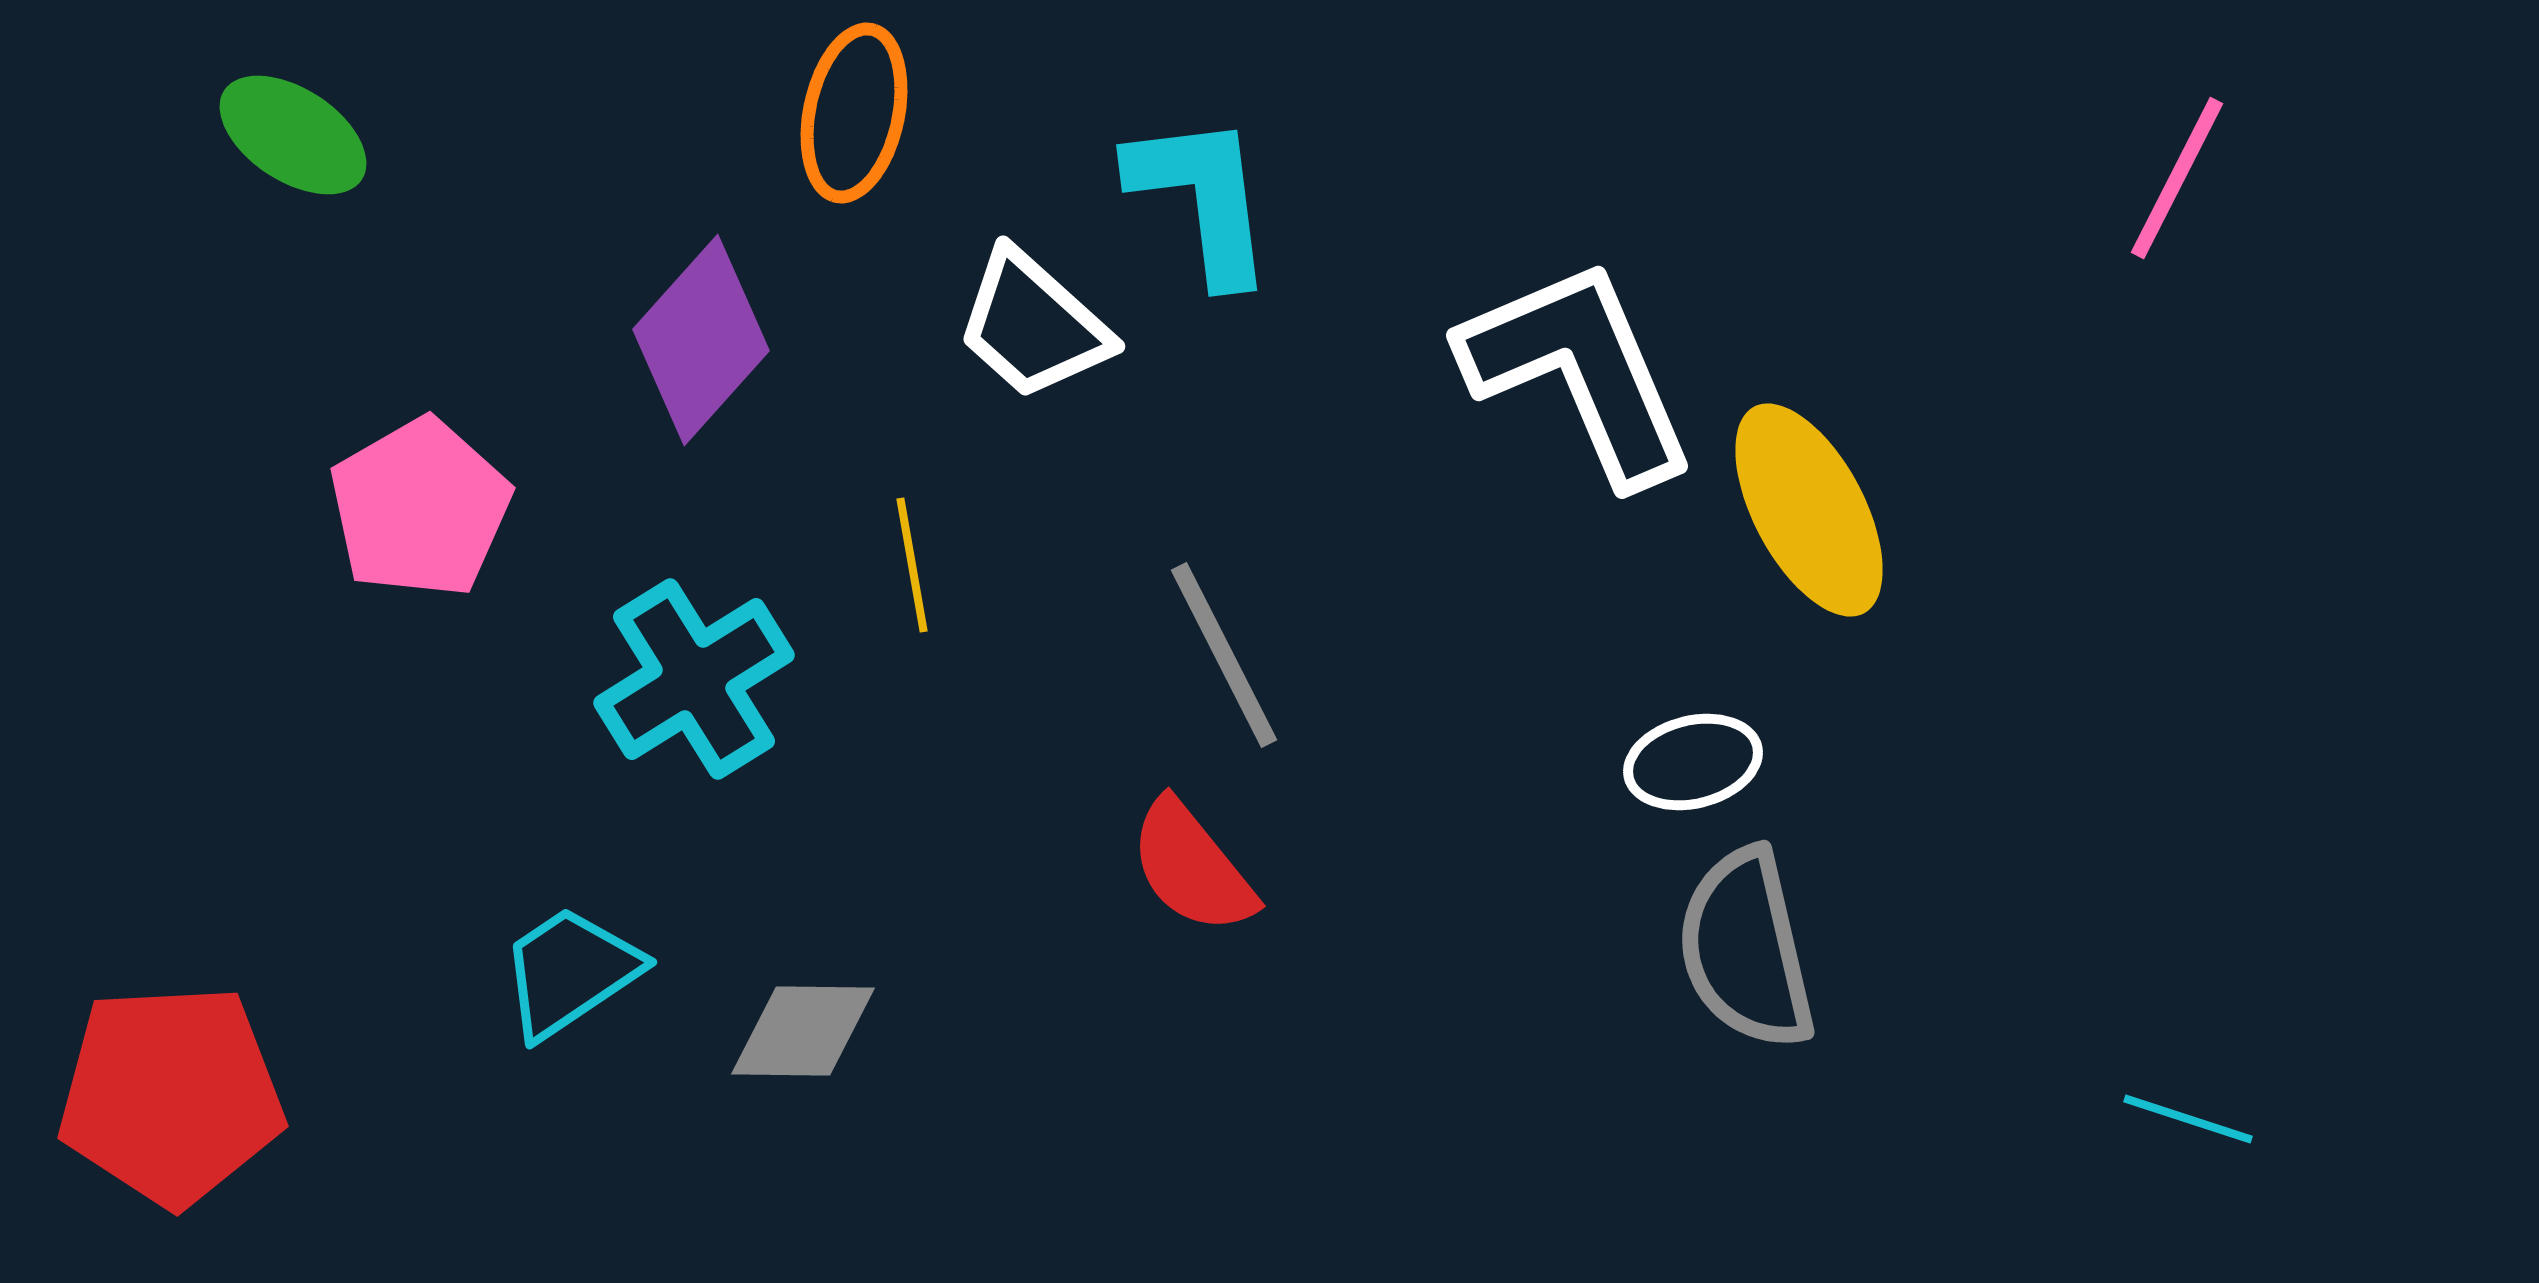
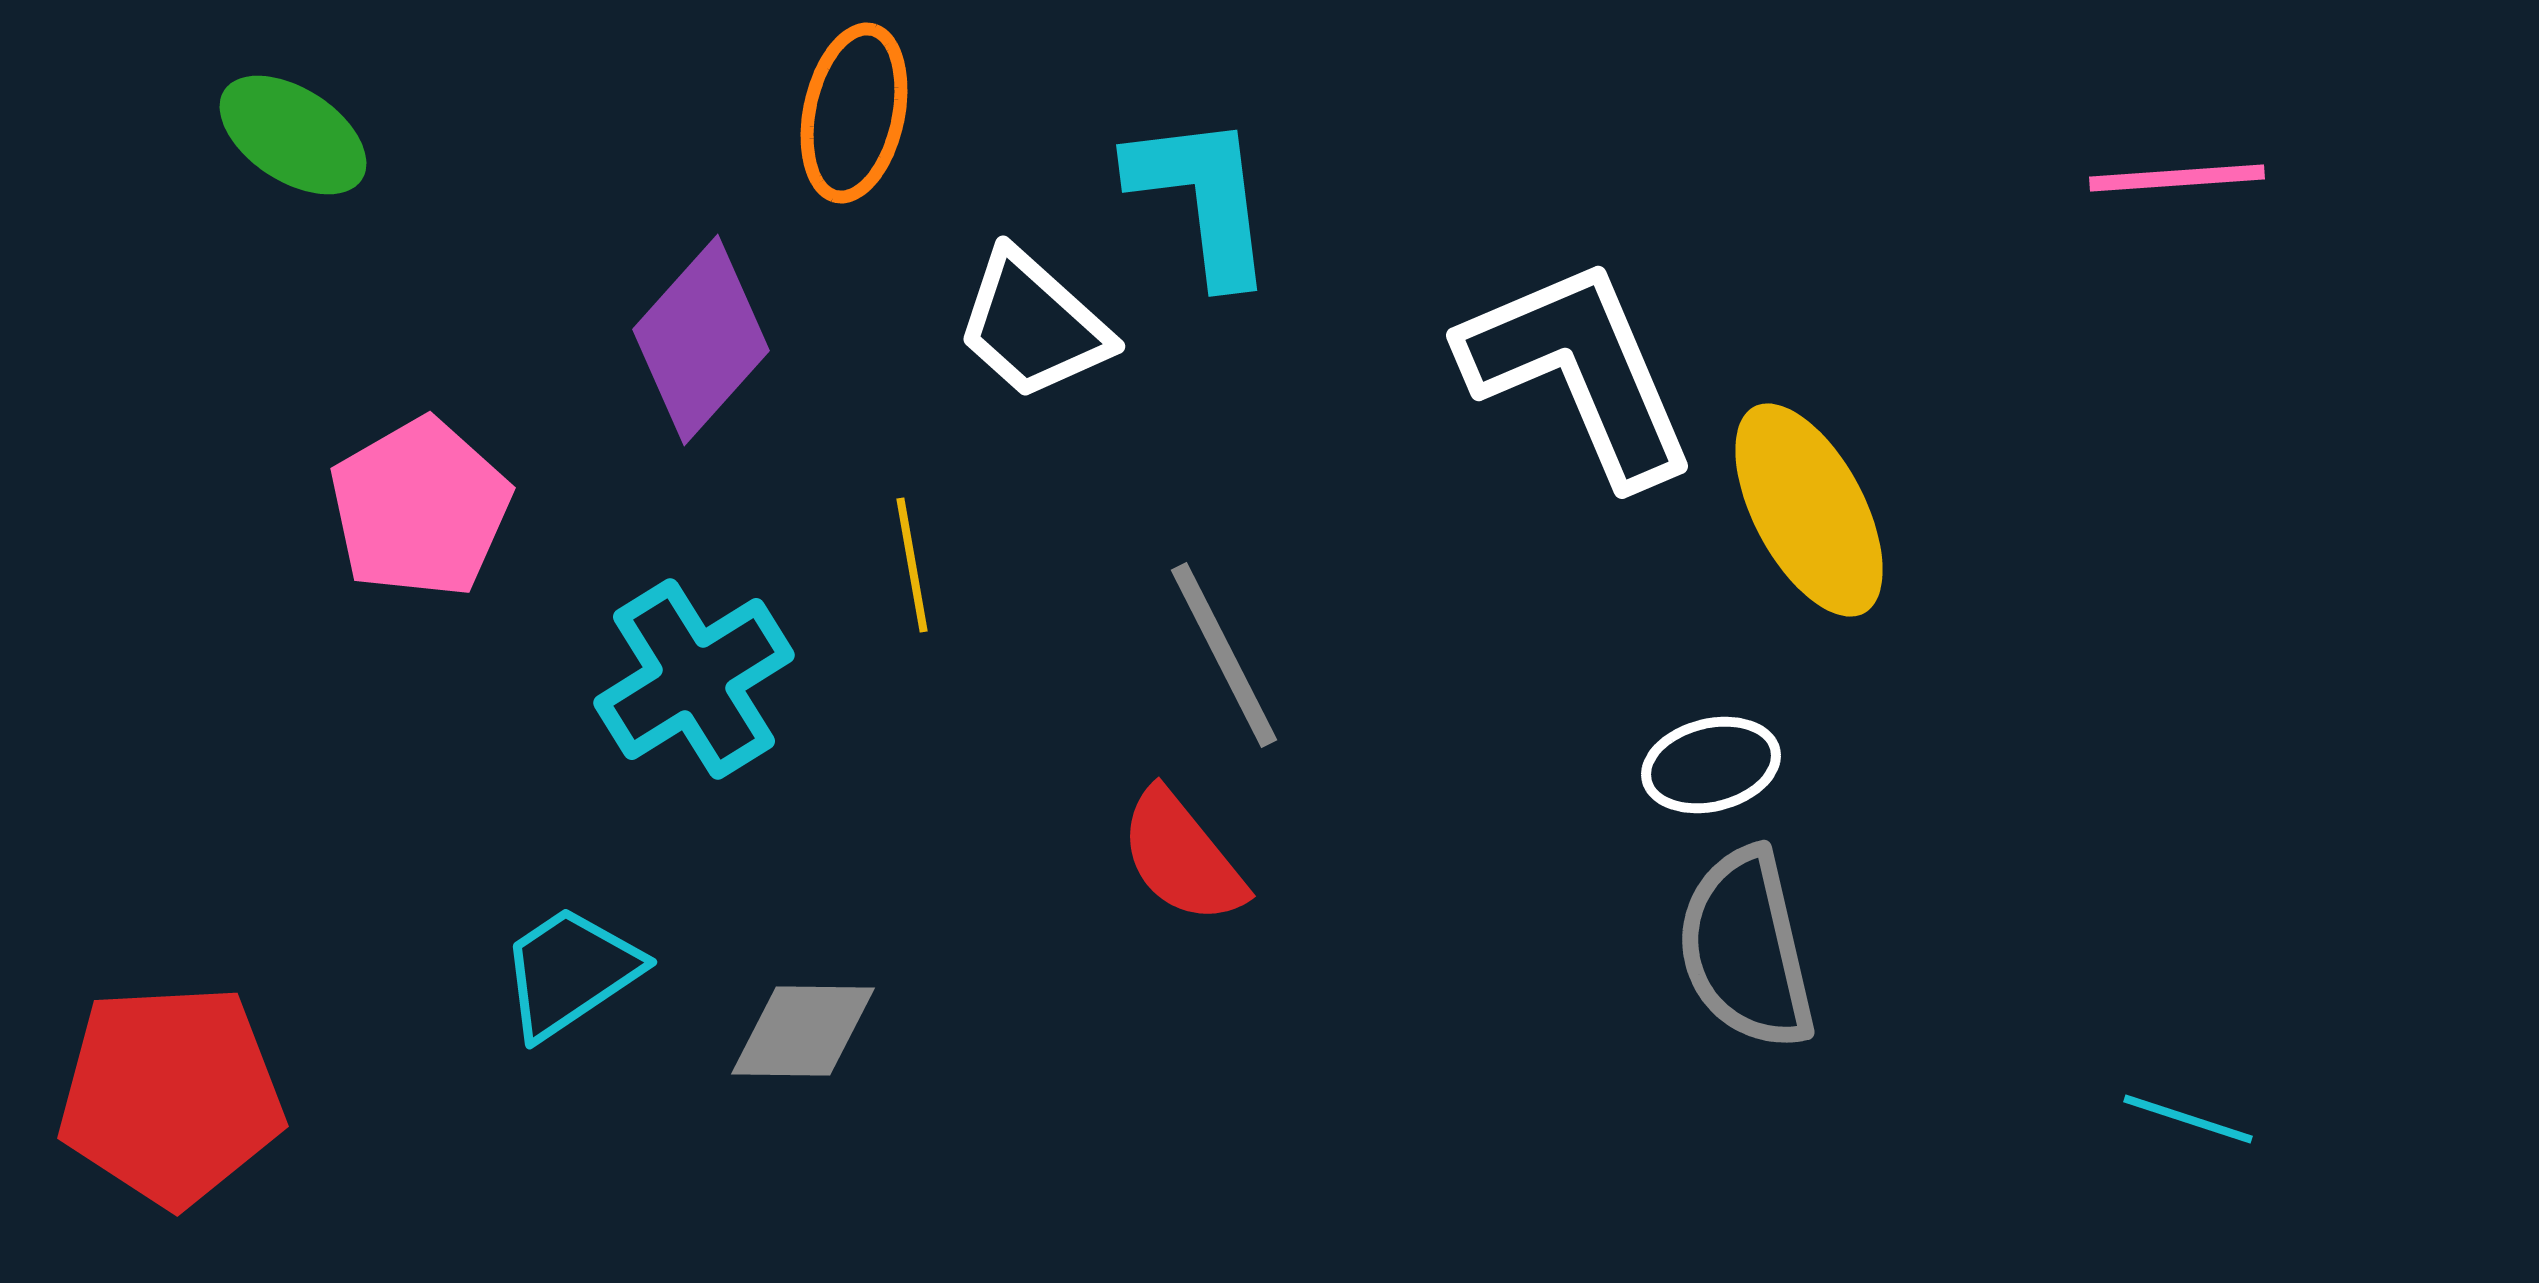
pink line: rotated 59 degrees clockwise
white ellipse: moved 18 px right, 3 px down
red semicircle: moved 10 px left, 10 px up
